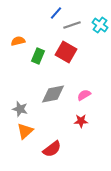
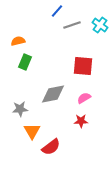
blue line: moved 1 px right, 2 px up
red square: moved 17 px right, 14 px down; rotated 25 degrees counterclockwise
green rectangle: moved 13 px left, 6 px down
pink semicircle: moved 3 px down
gray star: rotated 21 degrees counterclockwise
orange triangle: moved 7 px right; rotated 18 degrees counterclockwise
red semicircle: moved 1 px left, 2 px up
